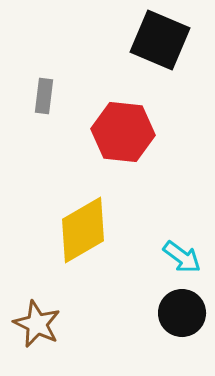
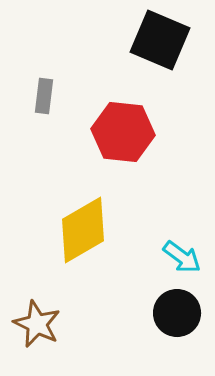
black circle: moved 5 px left
